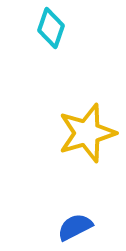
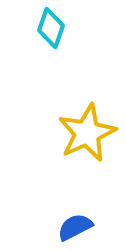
yellow star: rotated 8 degrees counterclockwise
